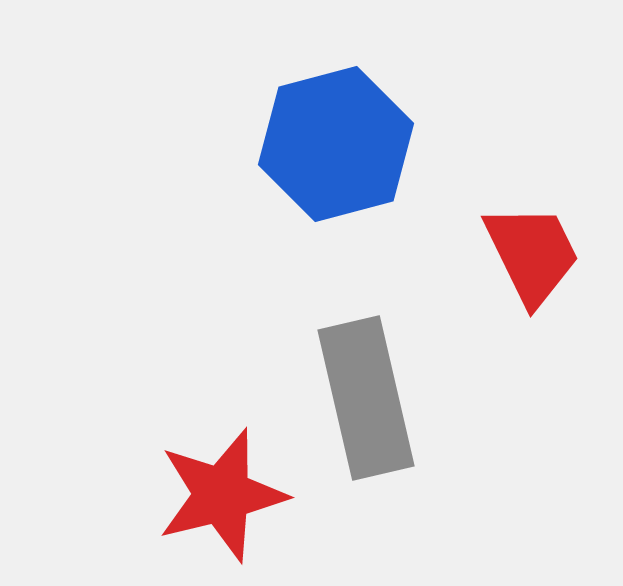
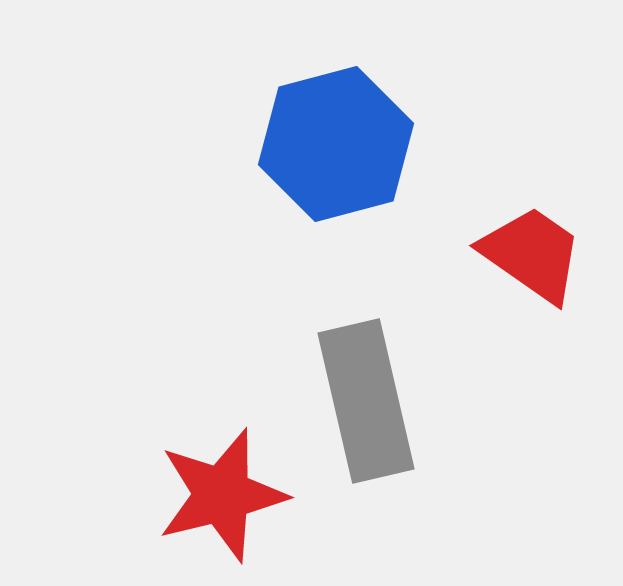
red trapezoid: rotated 29 degrees counterclockwise
gray rectangle: moved 3 px down
